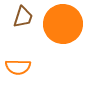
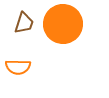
brown trapezoid: moved 1 px right, 6 px down
